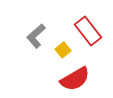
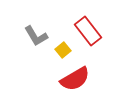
gray L-shape: rotated 80 degrees counterclockwise
